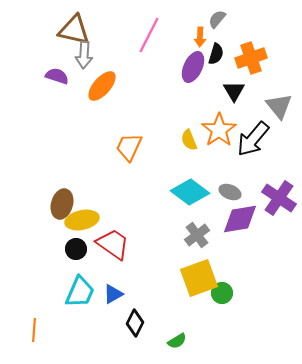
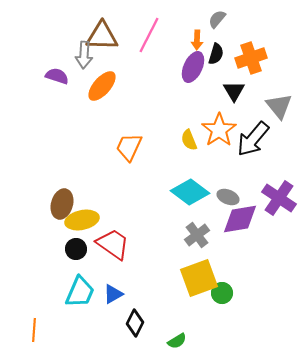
brown triangle: moved 28 px right, 6 px down; rotated 12 degrees counterclockwise
orange arrow: moved 3 px left, 3 px down
gray ellipse: moved 2 px left, 5 px down
